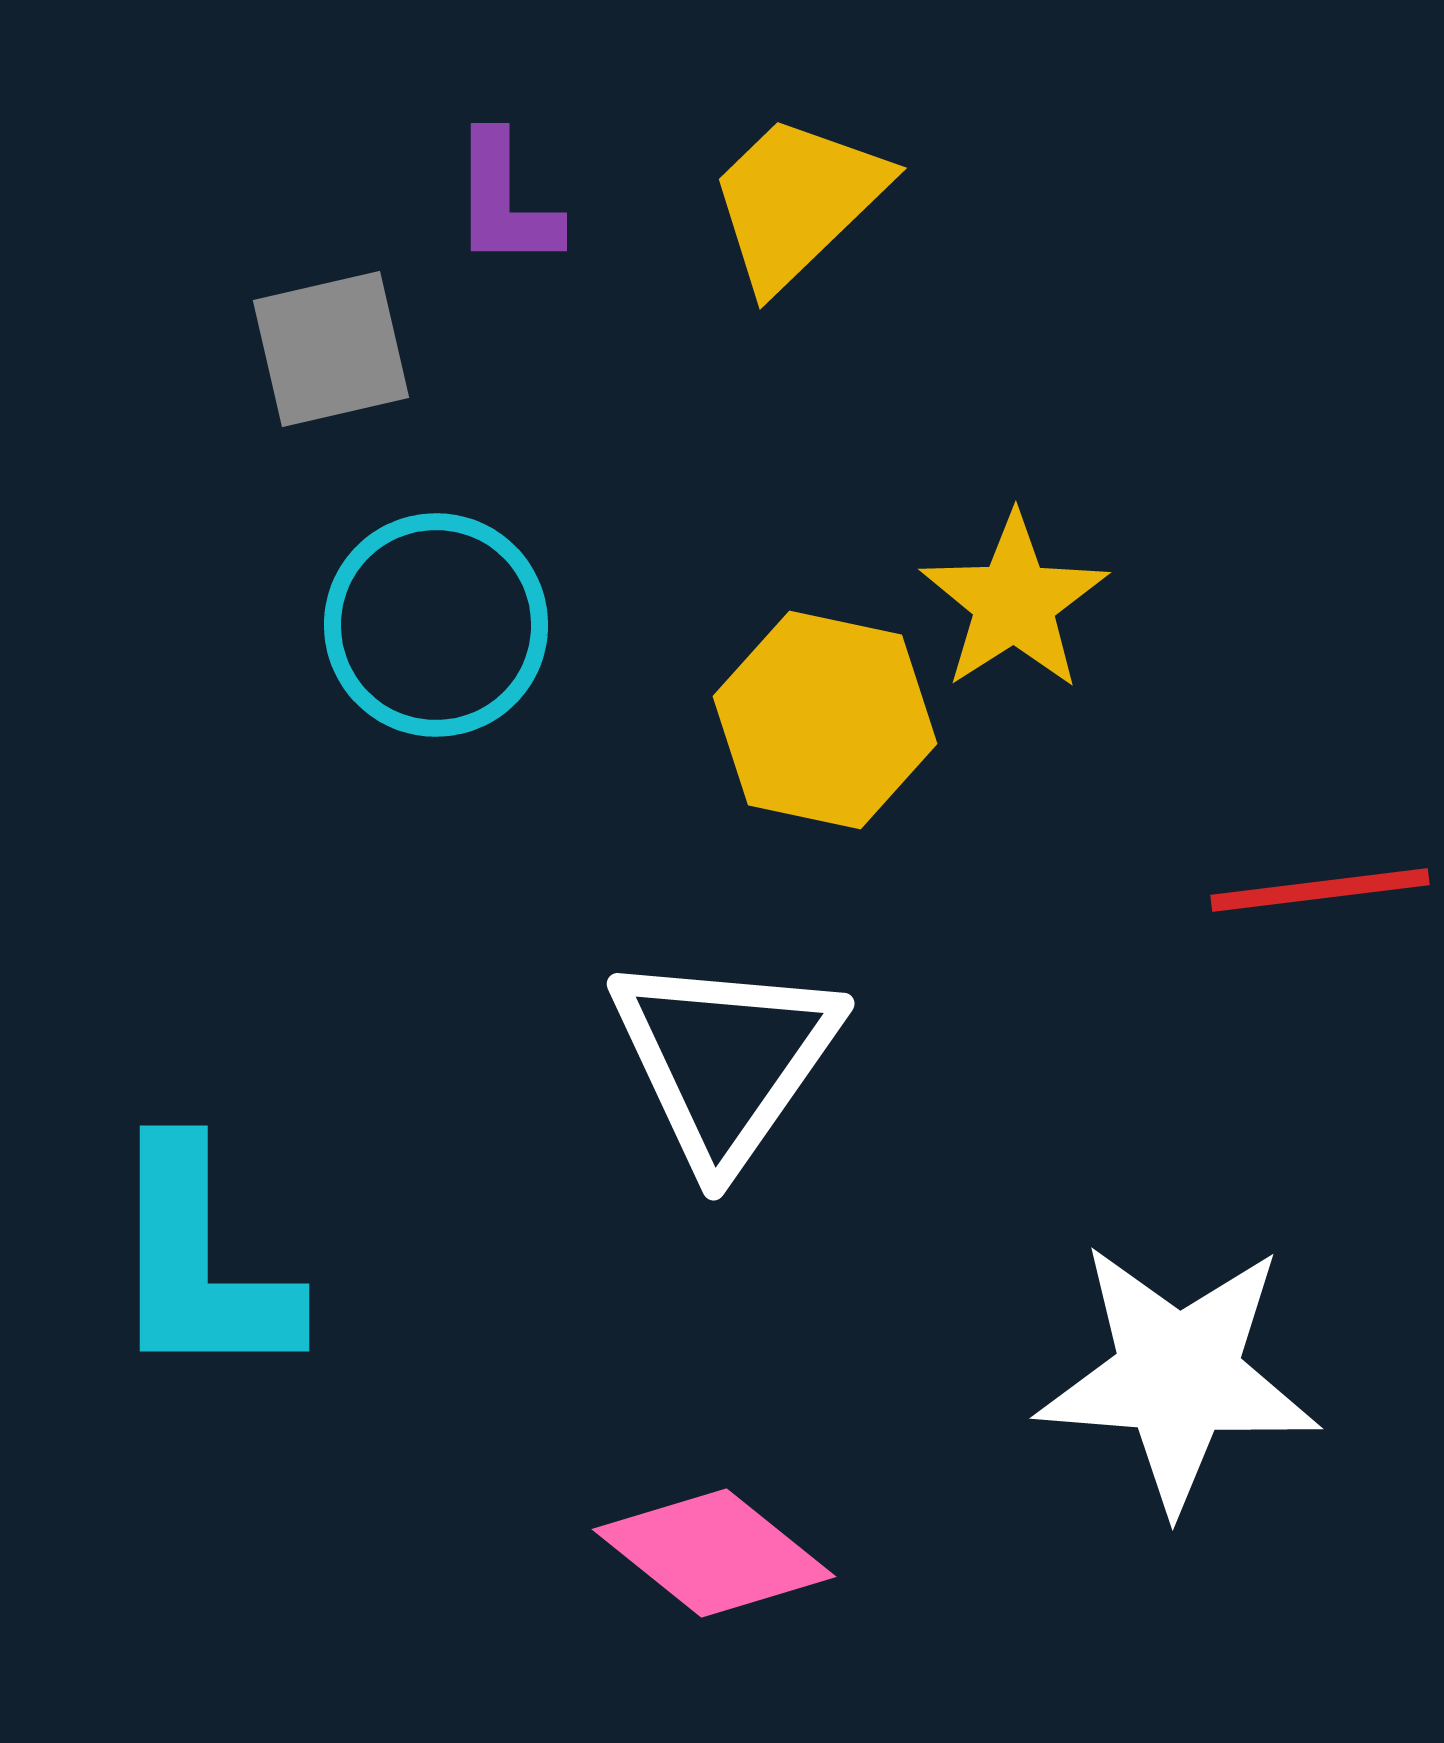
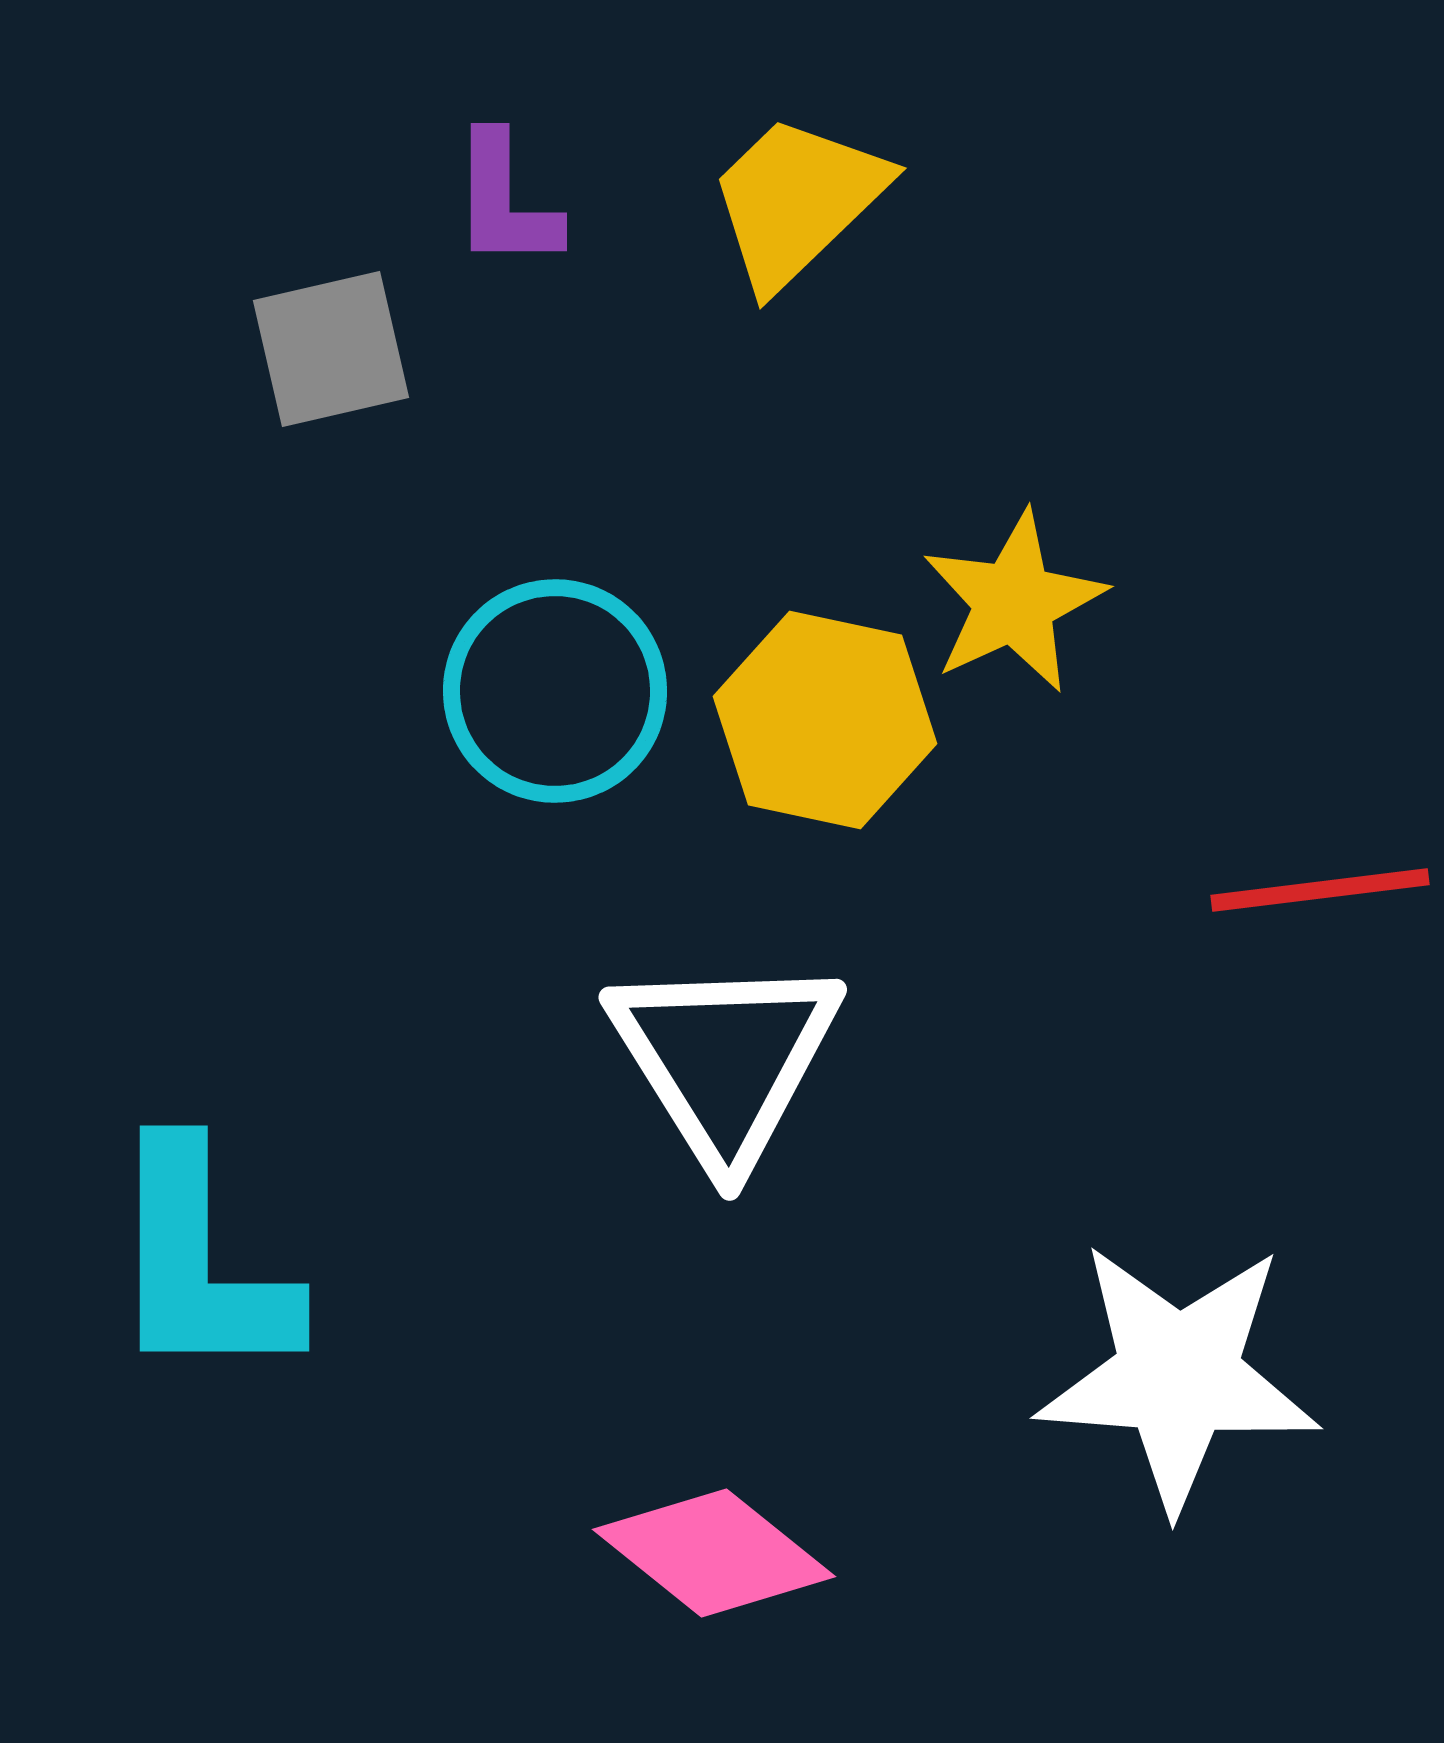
yellow star: rotated 8 degrees clockwise
cyan circle: moved 119 px right, 66 px down
white triangle: rotated 7 degrees counterclockwise
